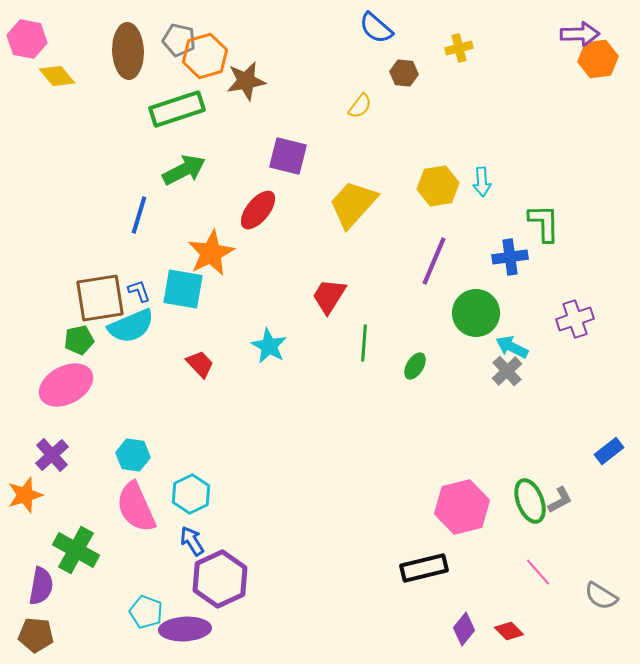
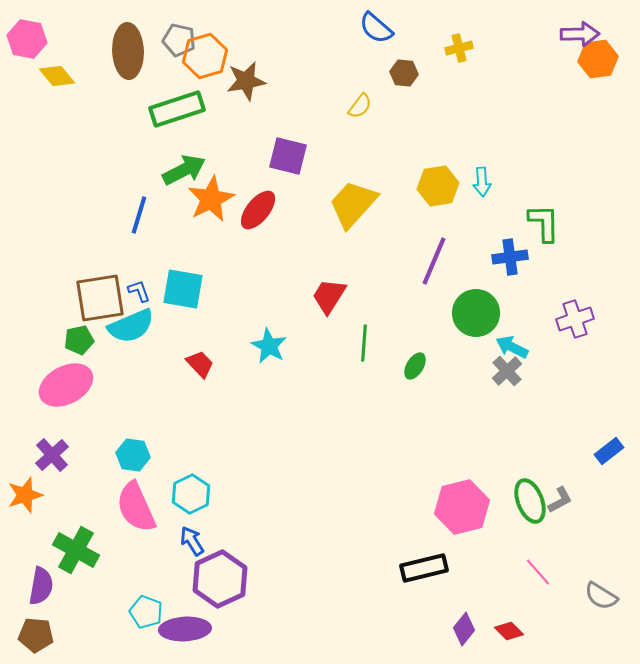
orange star at (211, 253): moved 54 px up
